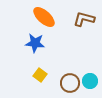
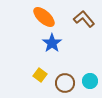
brown L-shape: rotated 35 degrees clockwise
blue star: moved 17 px right; rotated 30 degrees clockwise
brown circle: moved 5 px left
